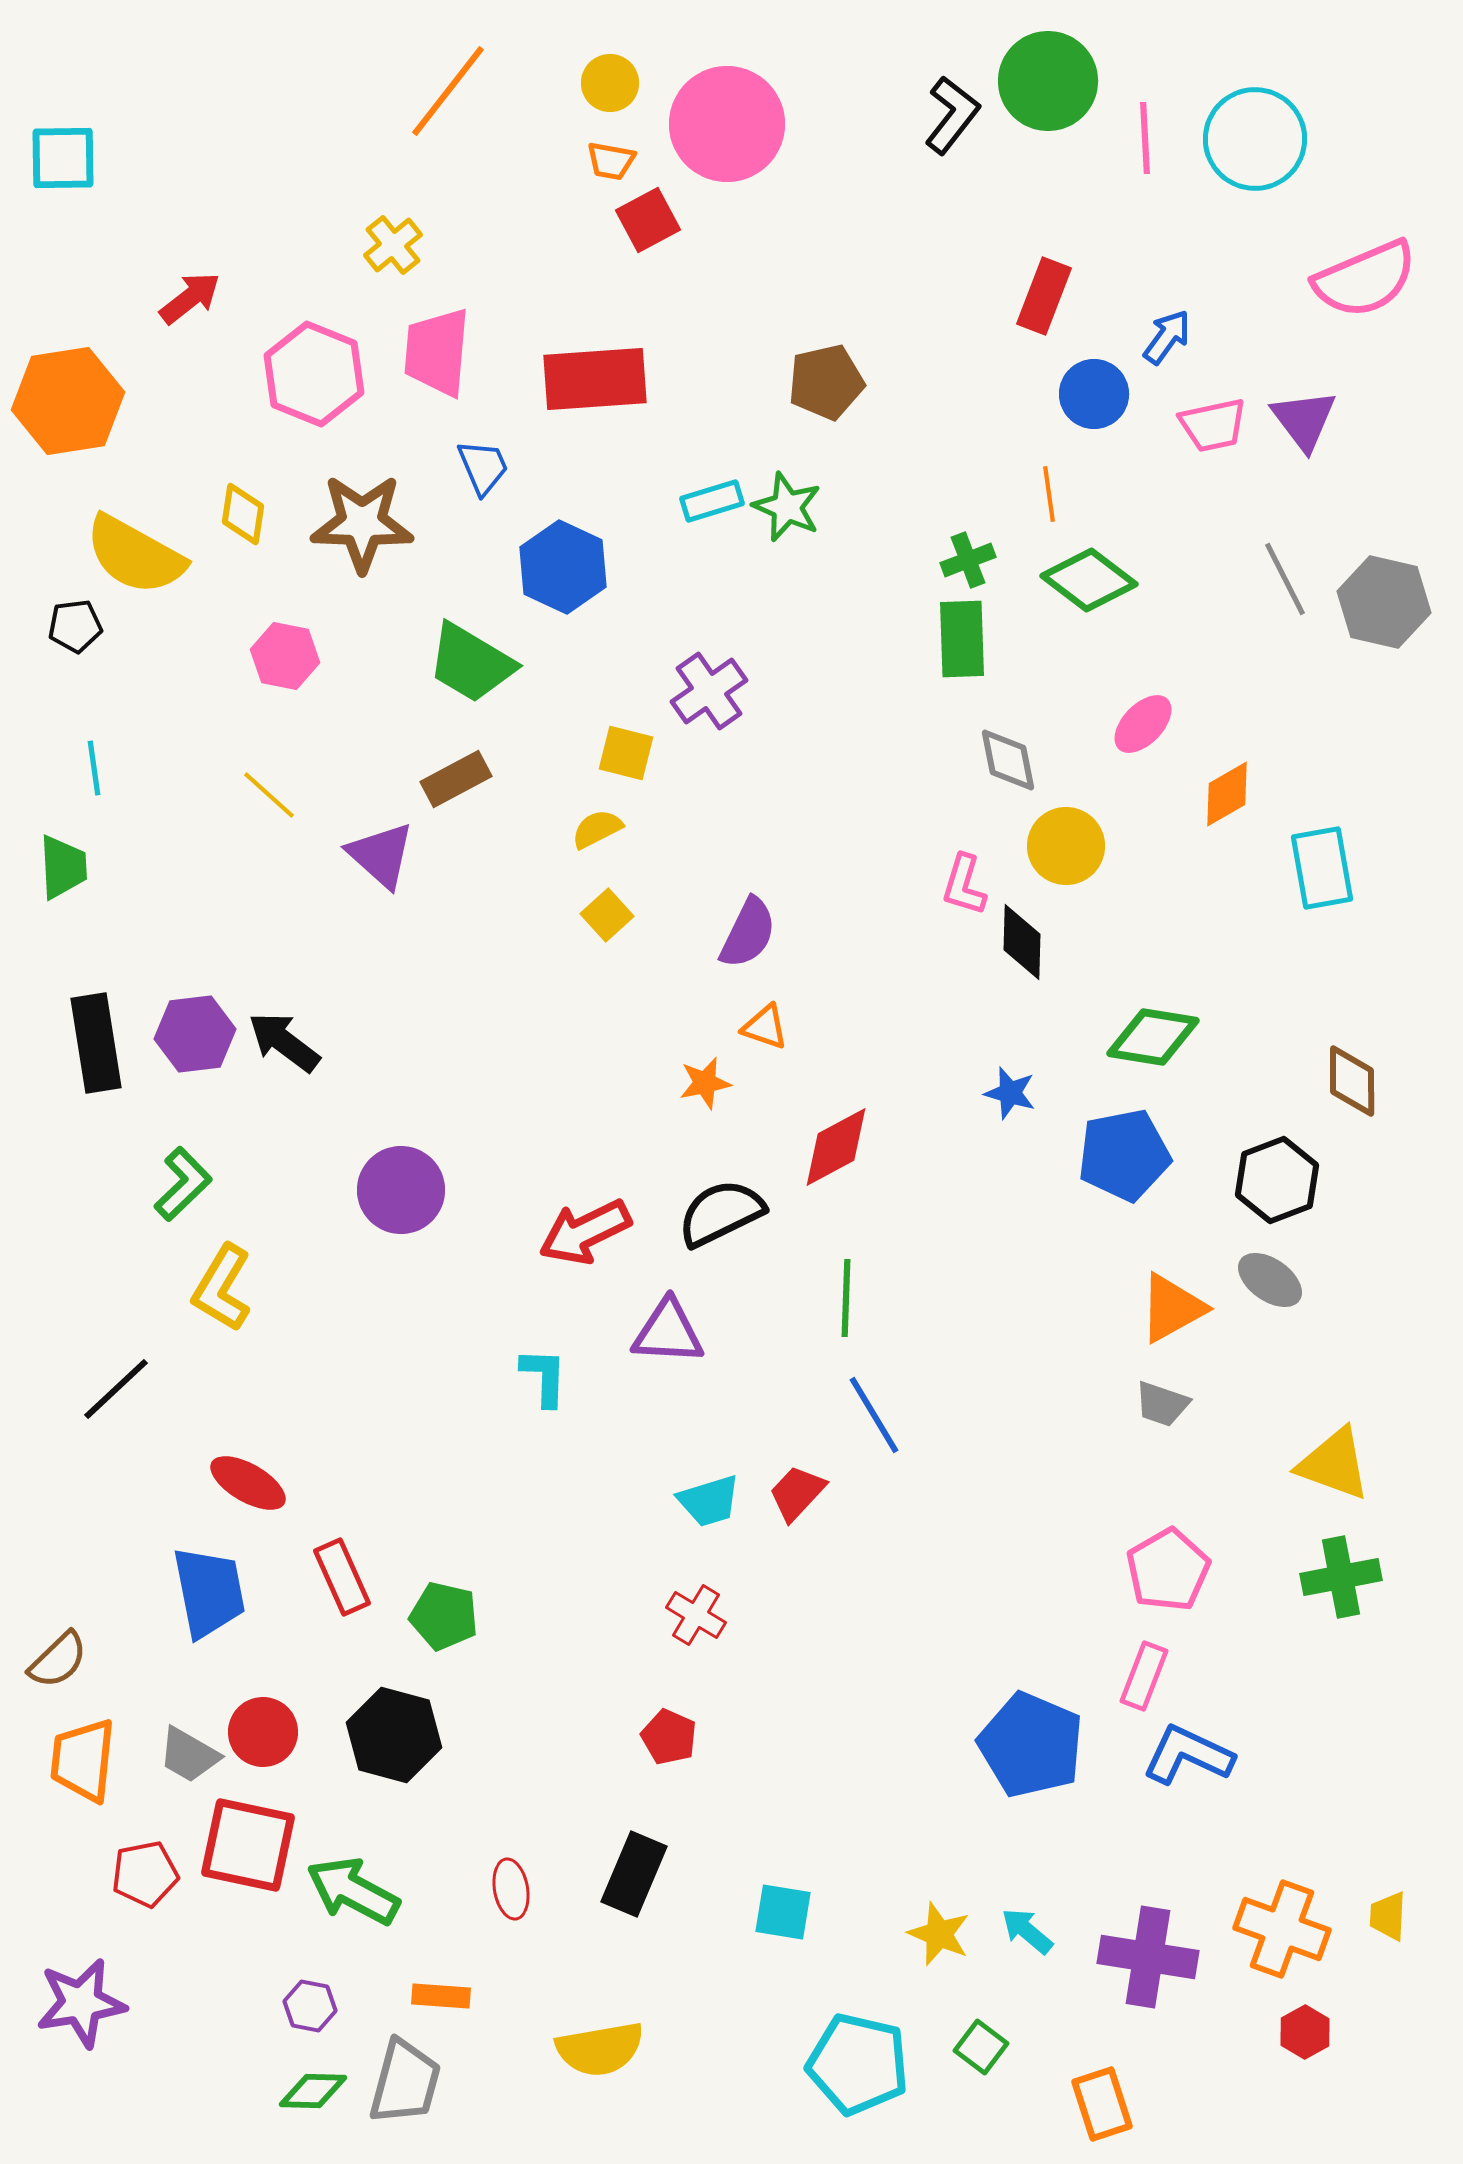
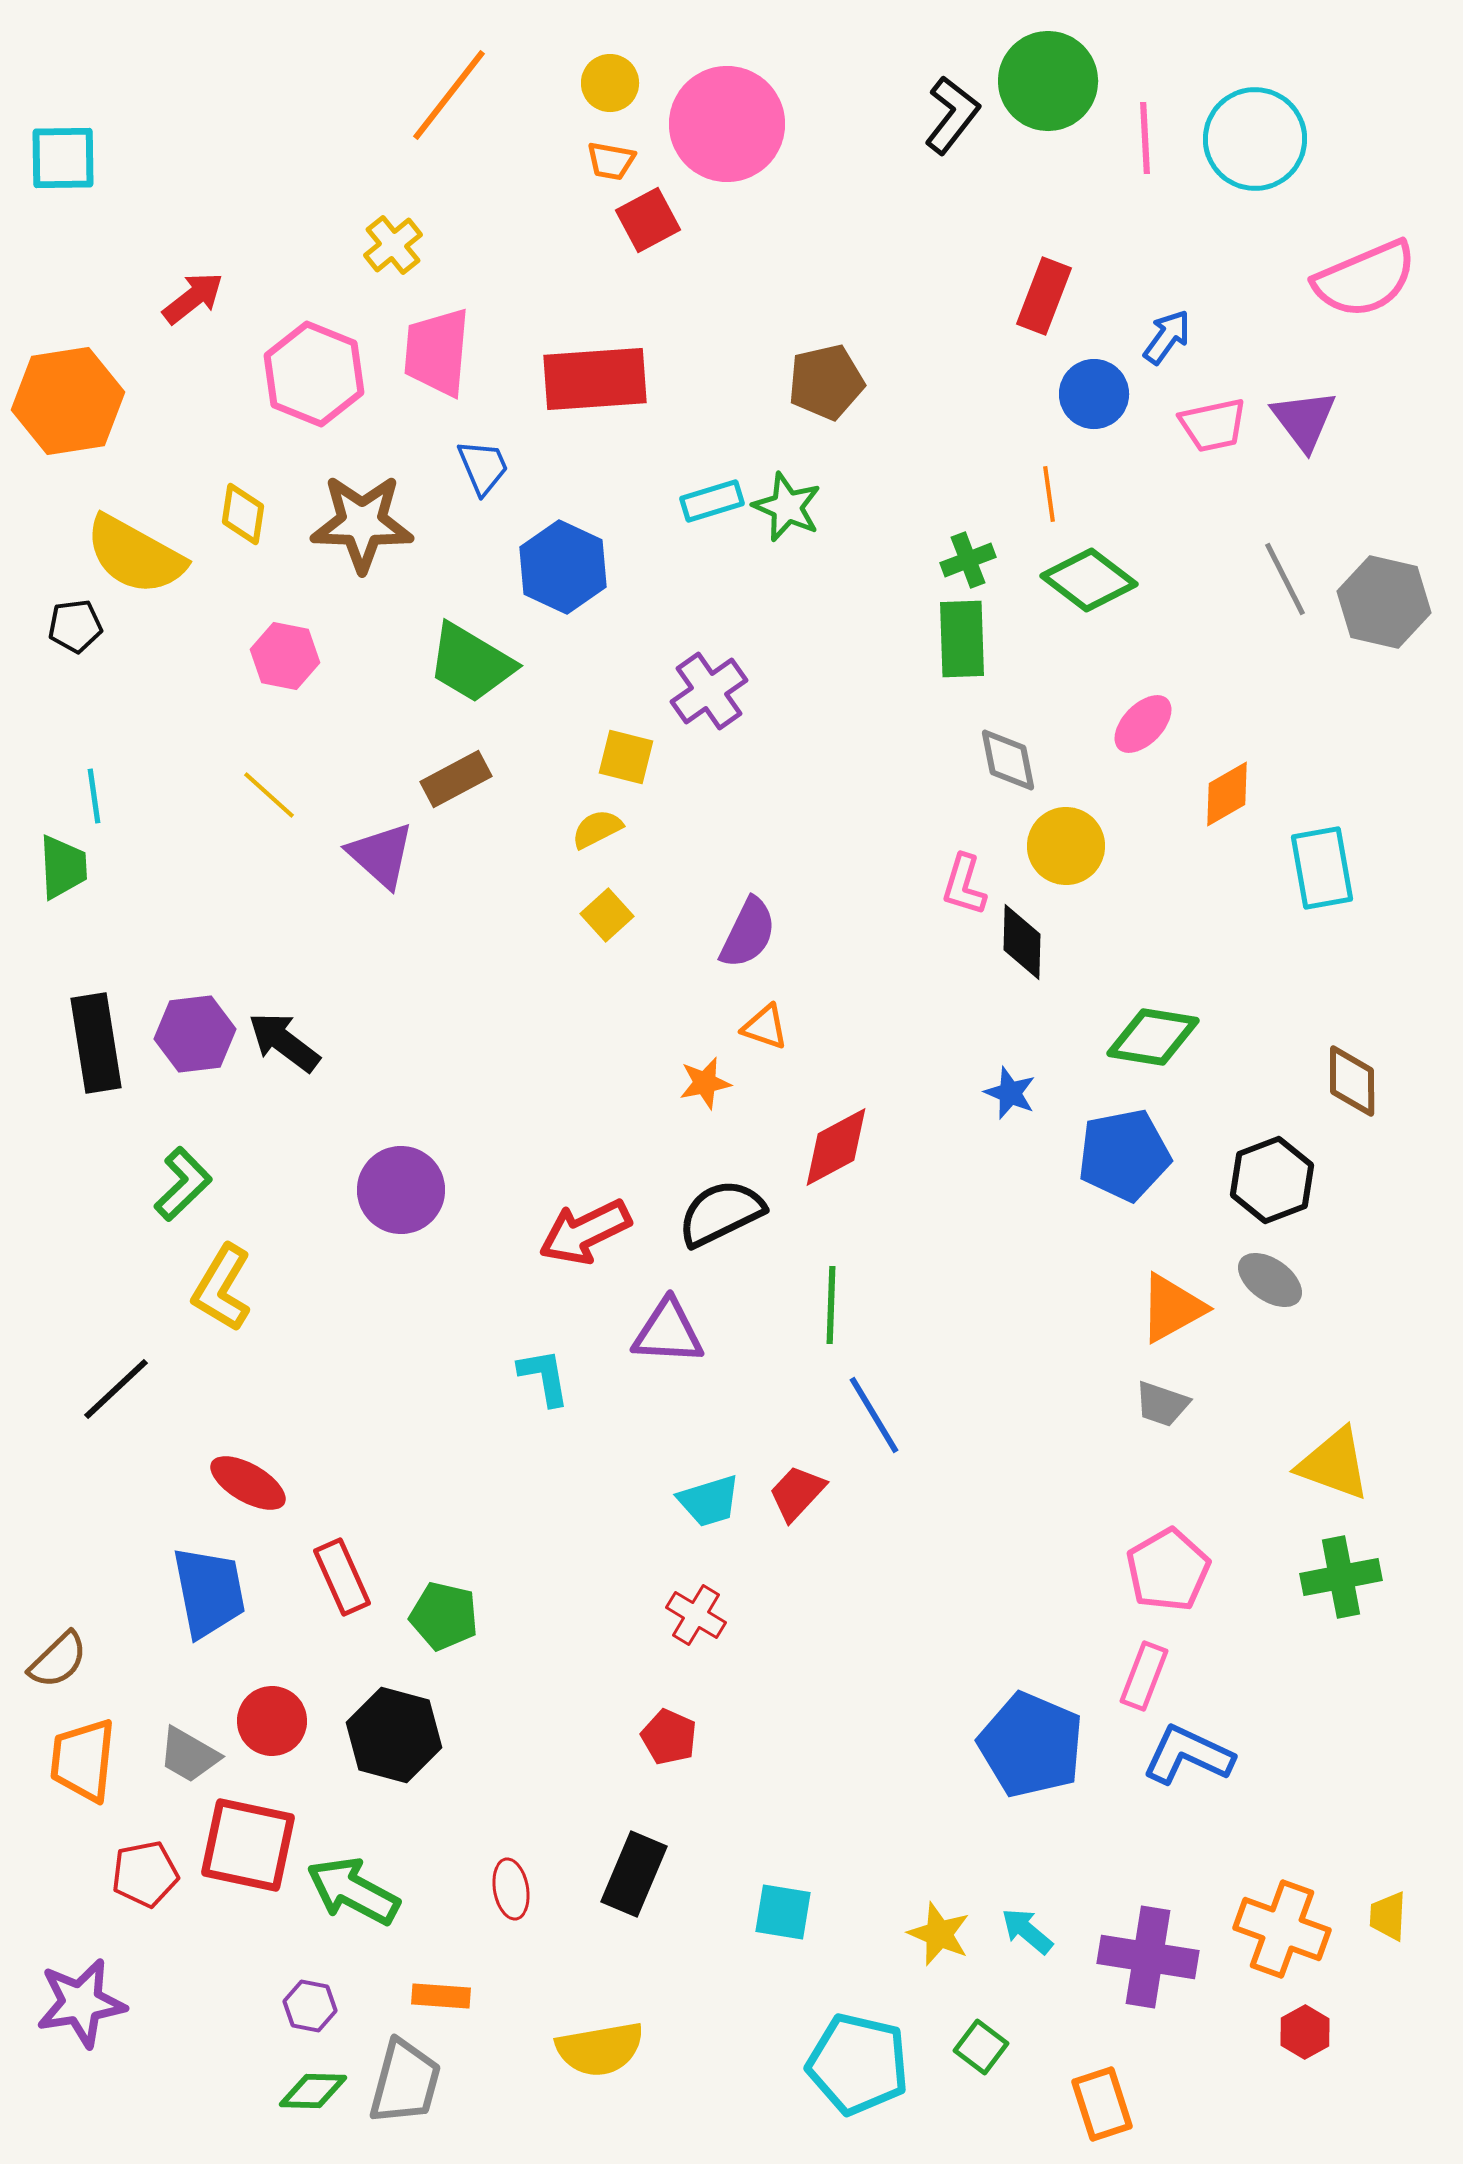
orange line at (448, 91): moved 1 px right, 4 px down
red arrow at (190, 298): moved 3 px right
yellow square at (626, 753): moved 4 px down
cyan line at (94, 768): moved 28 px down
blue star at (1010, 1093): rotated 6 degrees clockwise
black hexagon at (1277, 1180): moved 5 px left
green line at (846, 1298): moved 15 px left, 7 px down
cyan L-shape at (544, 1377): rotated 12 degrees counterclockwise
red circle at (263, 1732): moved 9 px right, 11 px up
